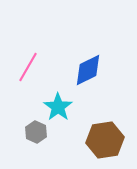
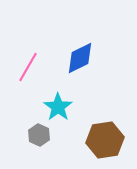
blue diamond: moved 8 px left, 12 px up
gray hexagon: moved 3 px right, 3 px down
